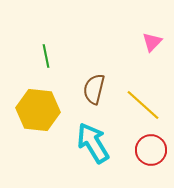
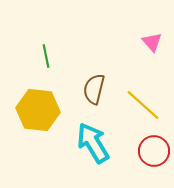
pink triangle: rotated 25 degrees counterclockwise
red circle: moved 3 px right, 1 px down
